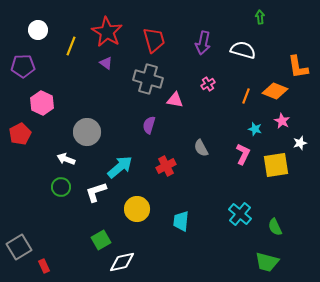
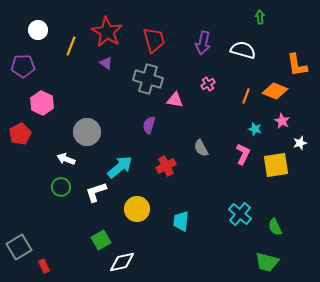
orange L-shape: moved 1 px left, 2 px up
